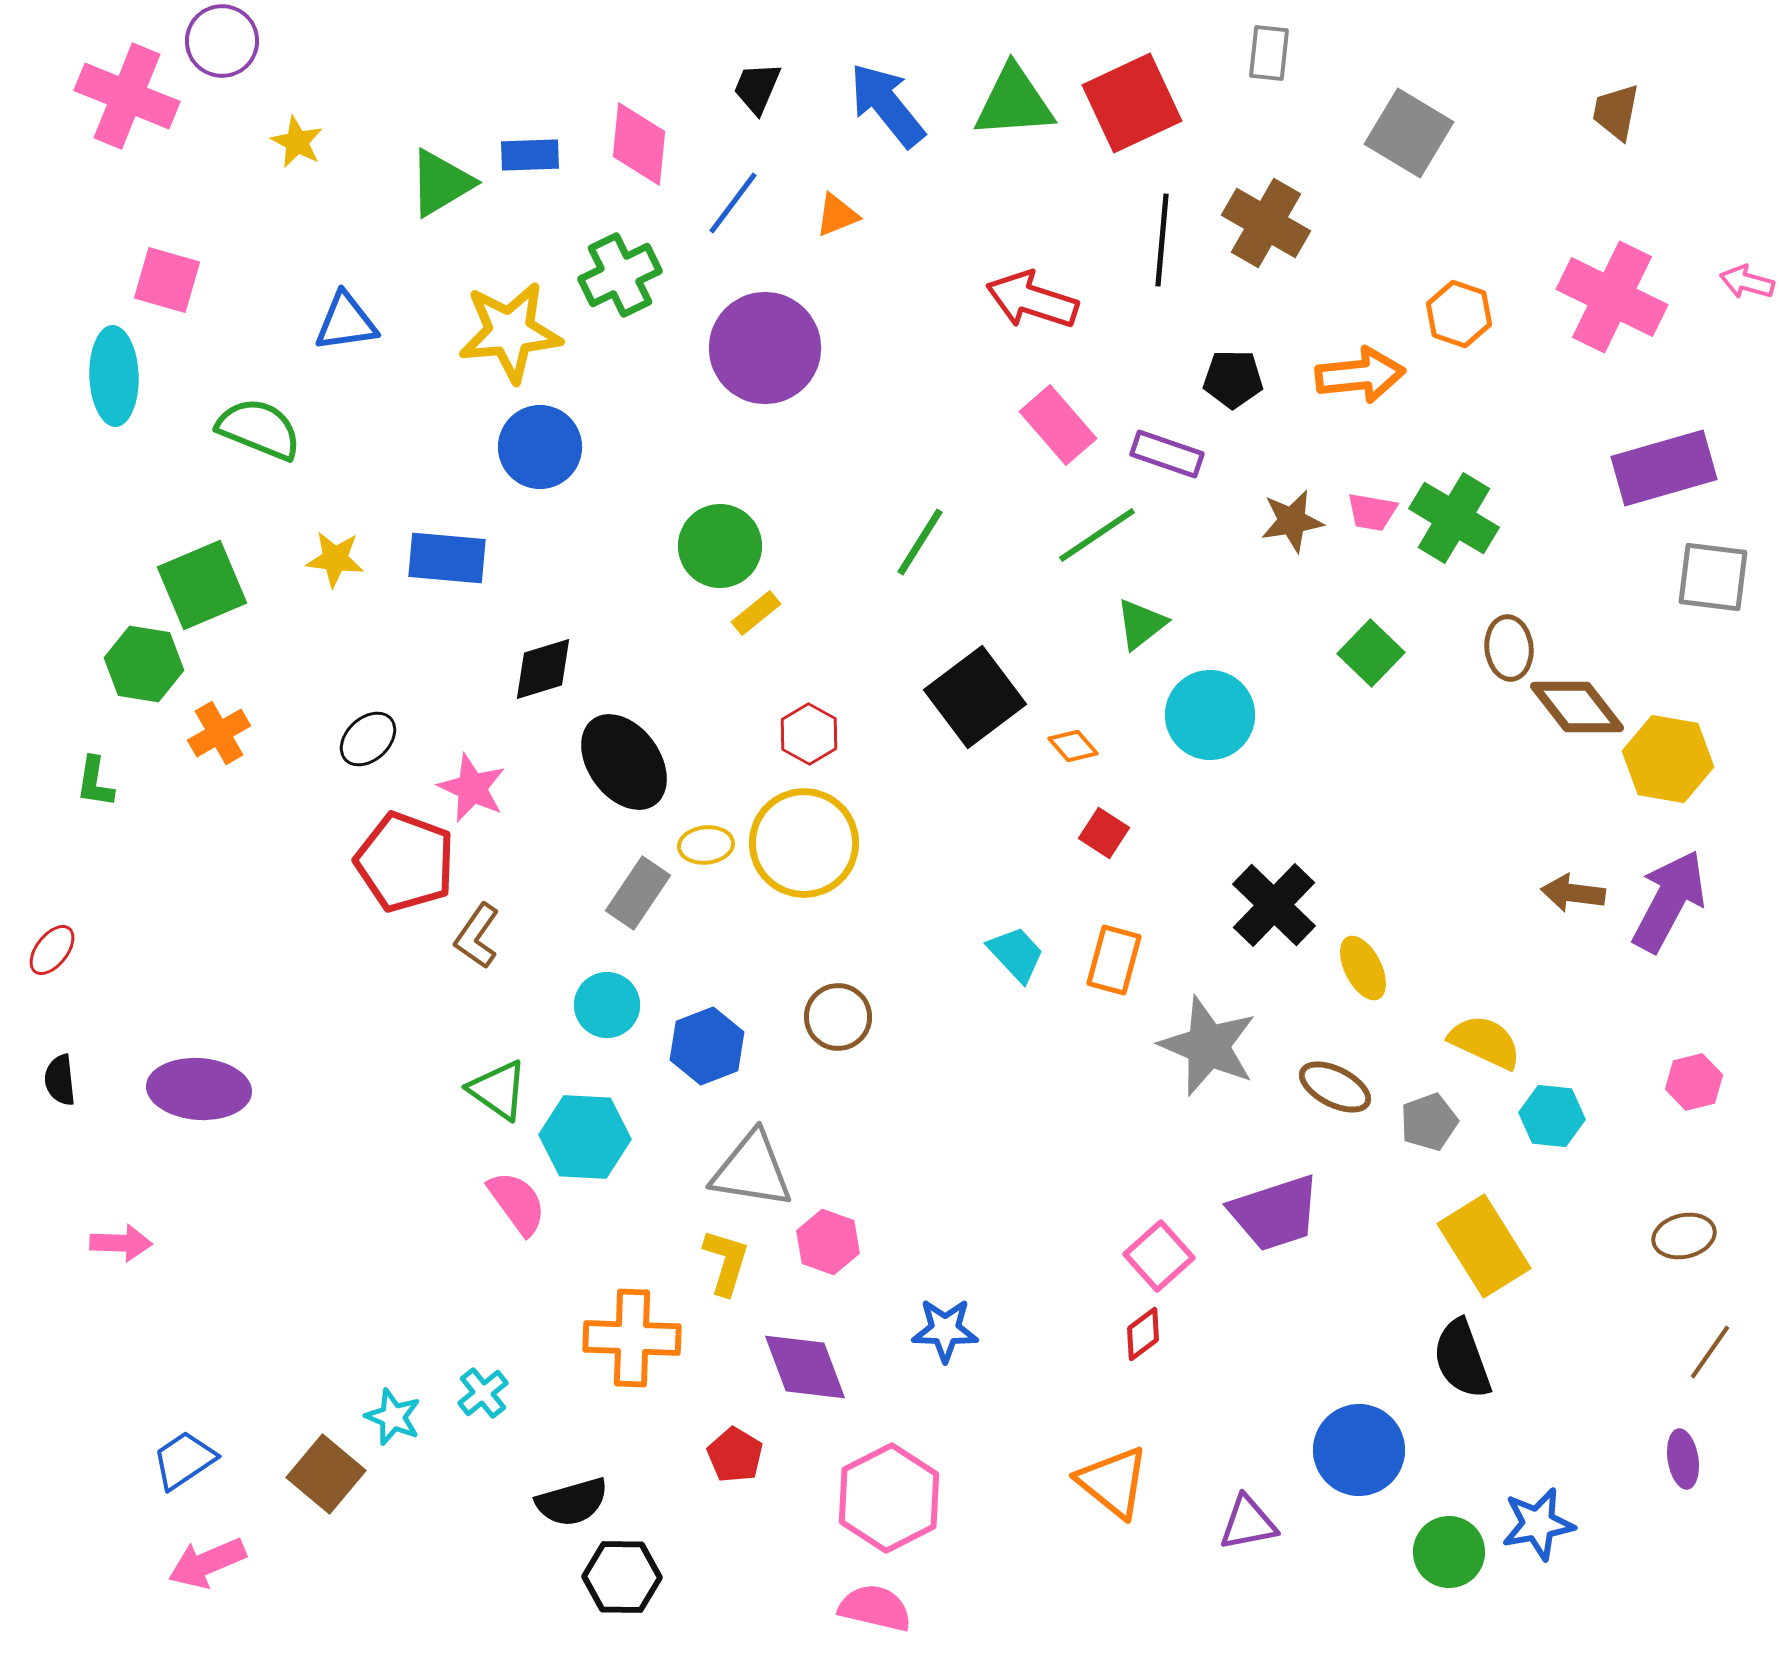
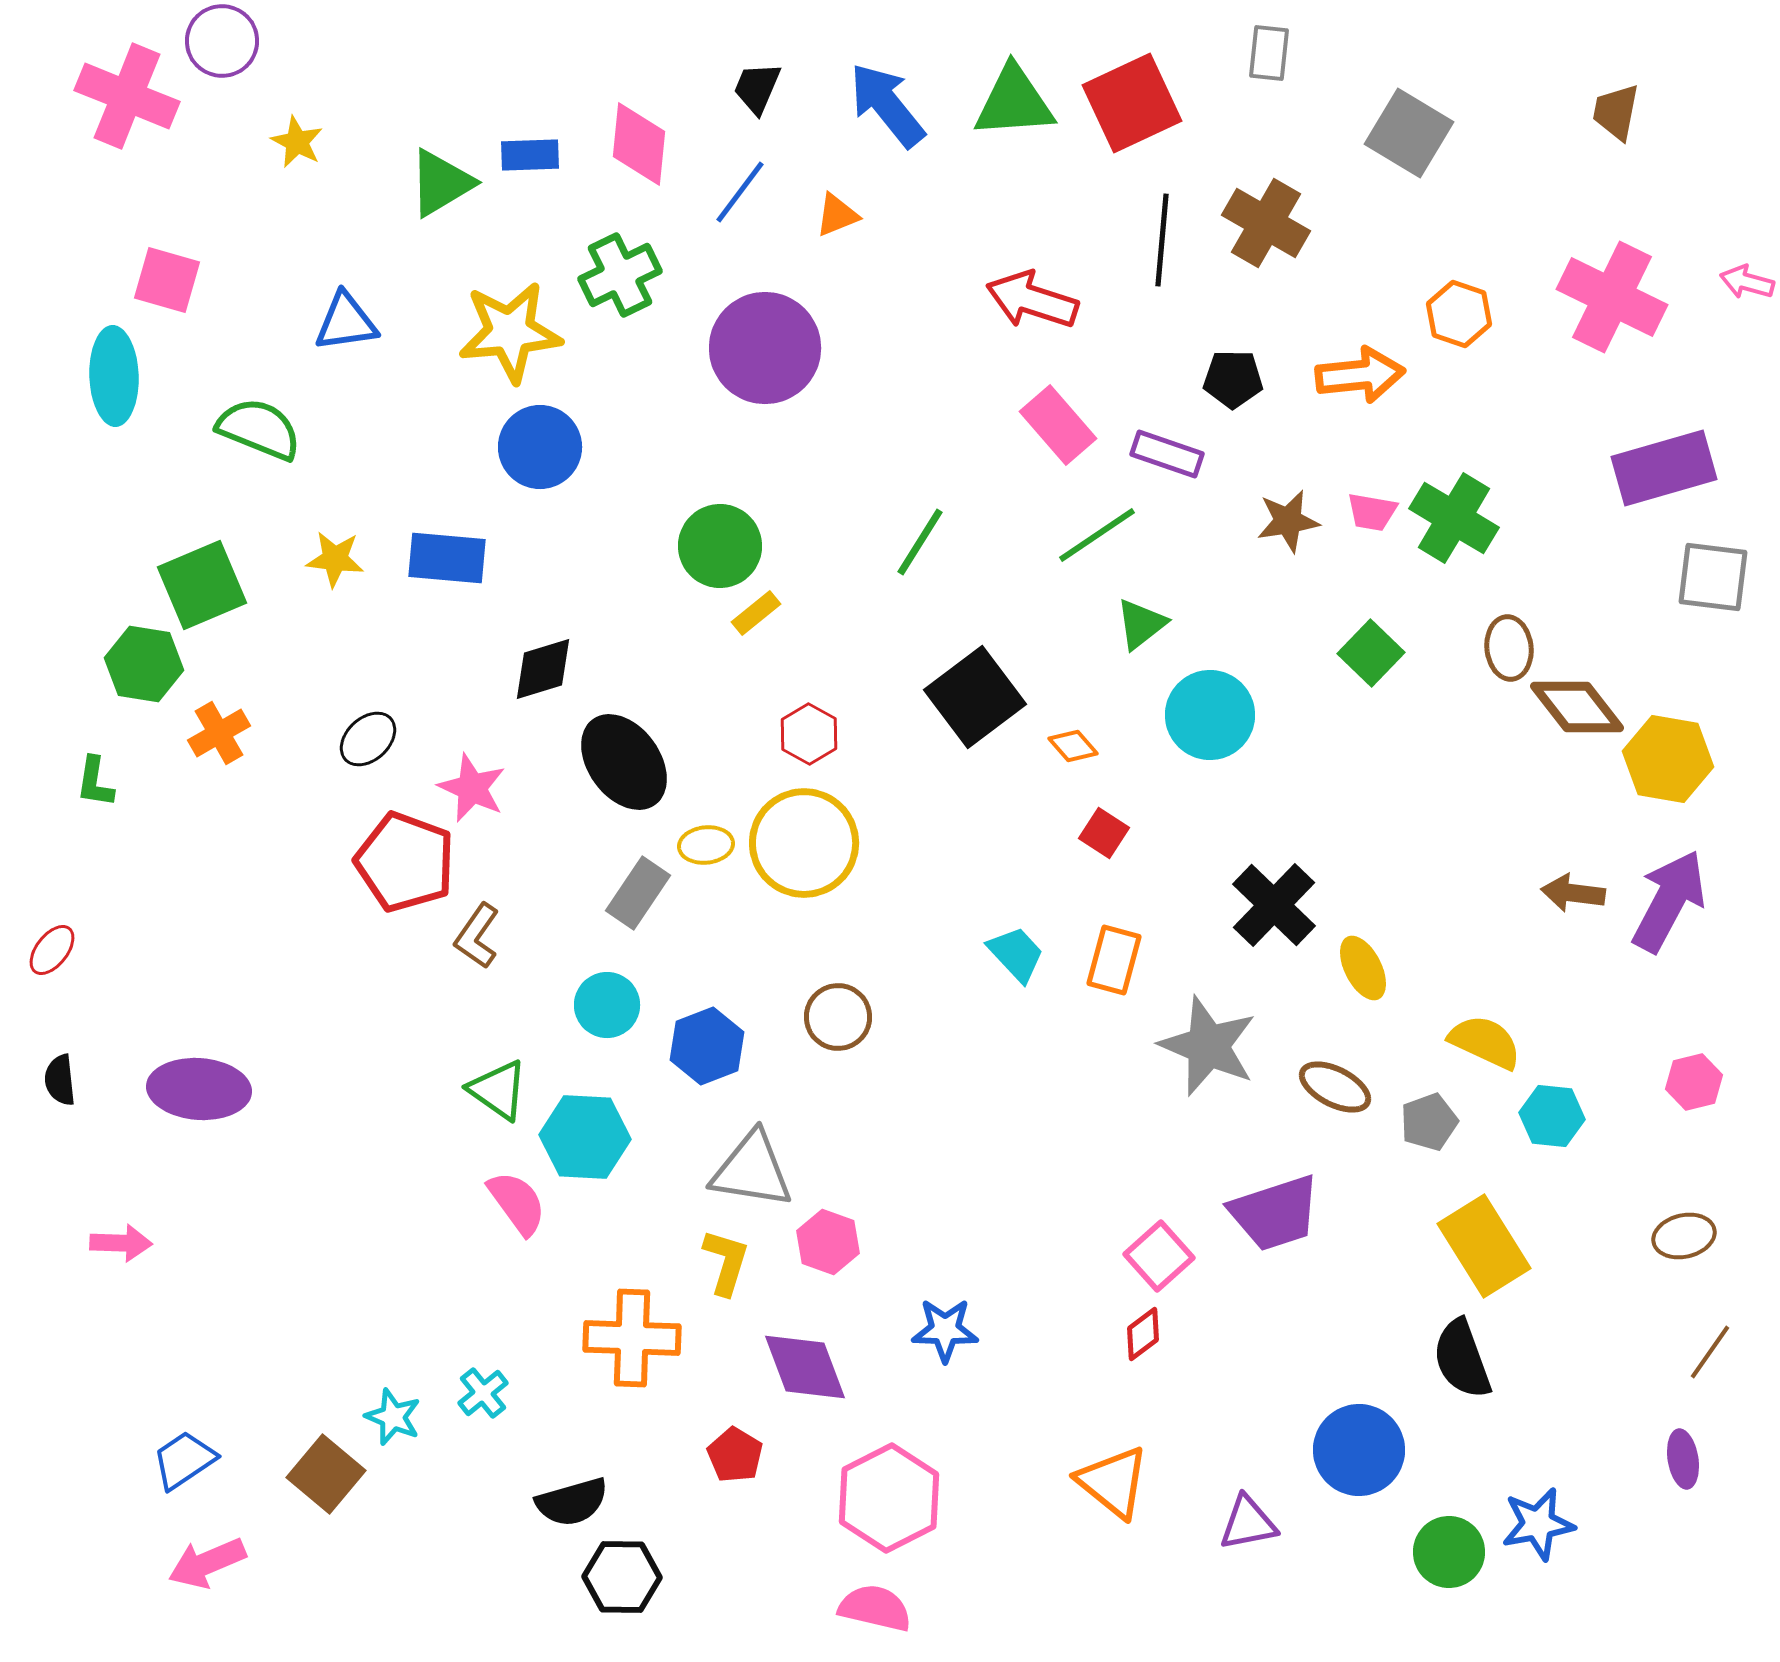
blue line at (733, 203): moved 7 px right, 11 px up
brown star at (1292, 521): moved 4 px left
